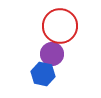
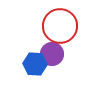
blue hexagon: moved 8 px left, 10 px up; rotated 10 degrees counterclockwise
